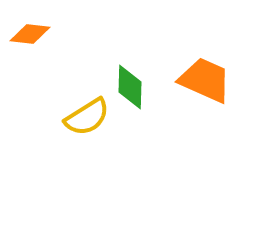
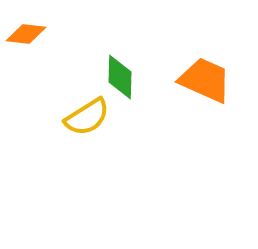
orange diamond: moved 4 px left
green diamond: moved 10 px left, 10 px up
